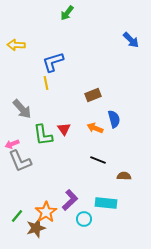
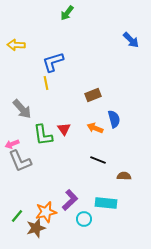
orange star: rotated 20 degrees clockwise
